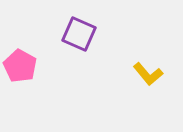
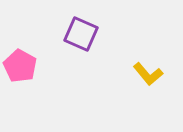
purple square: moved 2 px right
